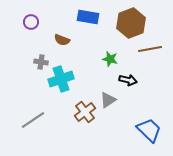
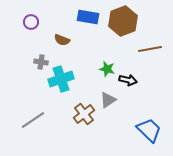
brown hexagon: moved 8 px left, 2 px up
green star: moved 3 px left, 10 px down
brown cross: moved 1 px left, 2 px down
